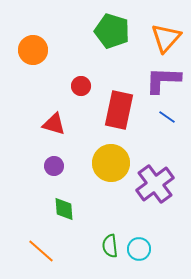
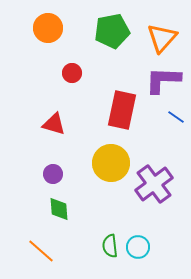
green pentagon: rotated 28 degrees counterclockwise
orange triangle: moved 4 px left
orange circle: moved 15 px right, 22 px up
red circle: moved 9 px left, 13 px up
red rectangle: moved 3 px right
blue line: moved 9 px right
purple circle: moved 1 px left, 8 px down
purple cross: moved 1 px left
green diamond: moved 5 px left
cyan circle: moved 1 px left, 2 px up
